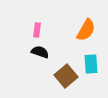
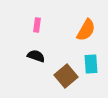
pink rectangle: moved 5 px up
black semicircle: moved 4 px left, 4 px down
